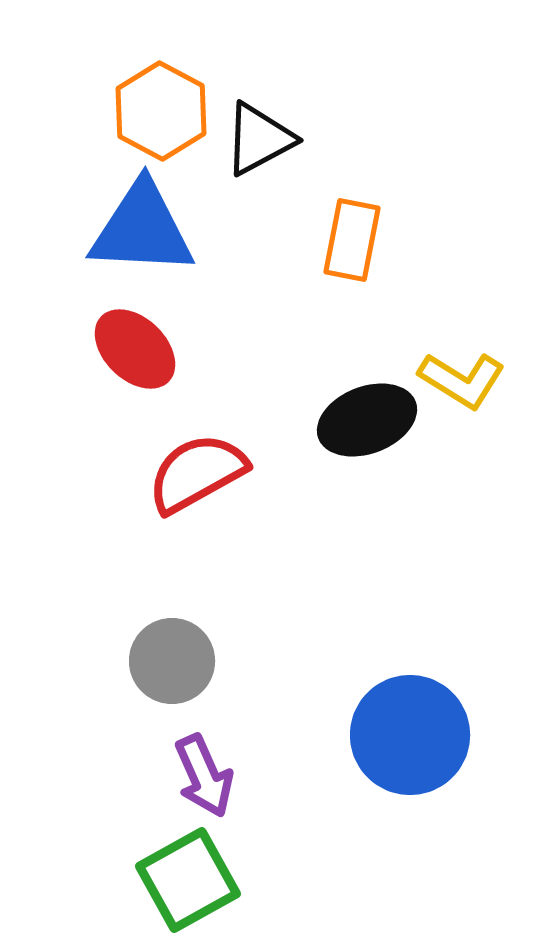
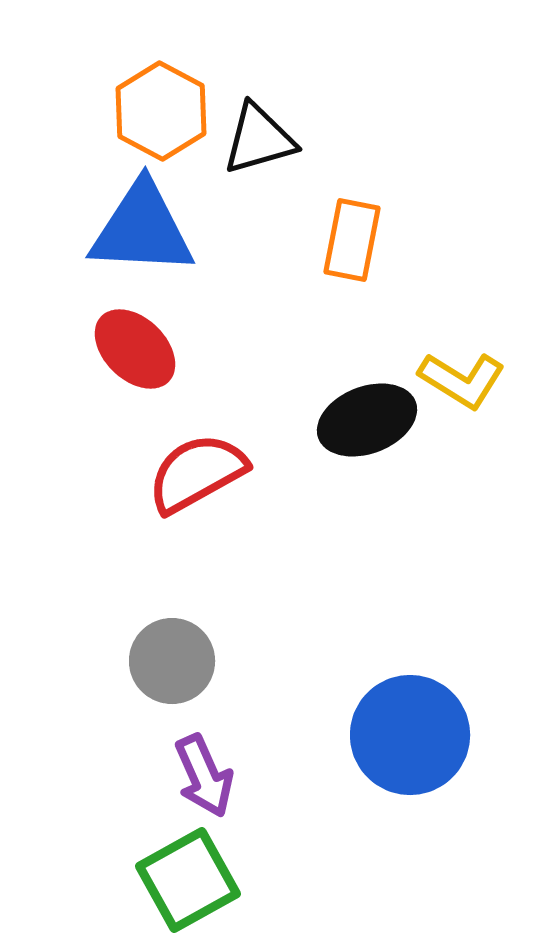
black triangle: rotated 12 degrees clockwise
